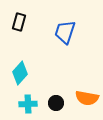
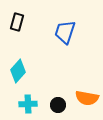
black rectangle: moved 2 px left
cyan diamond: moved 2 px left, 2 px up
black circle: moved 2 px right, 2 px down
